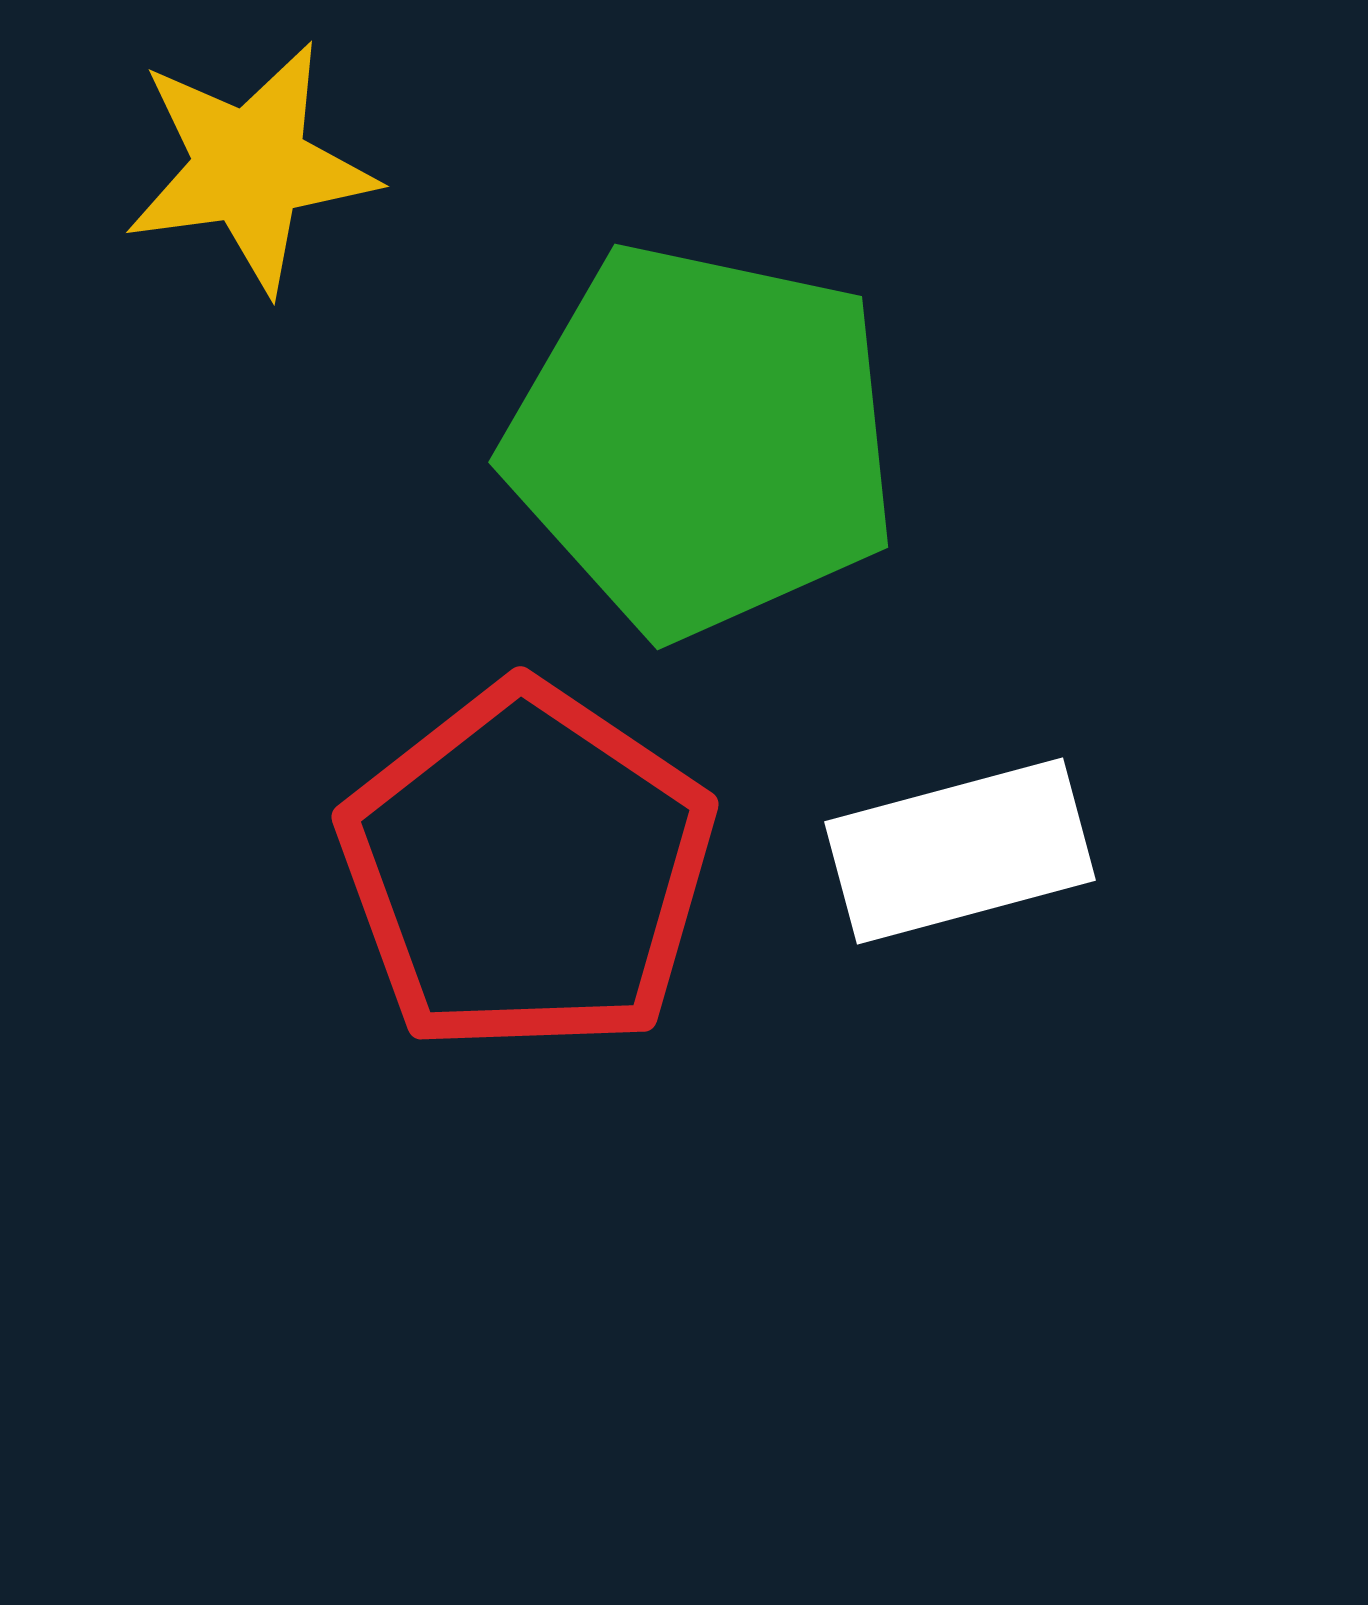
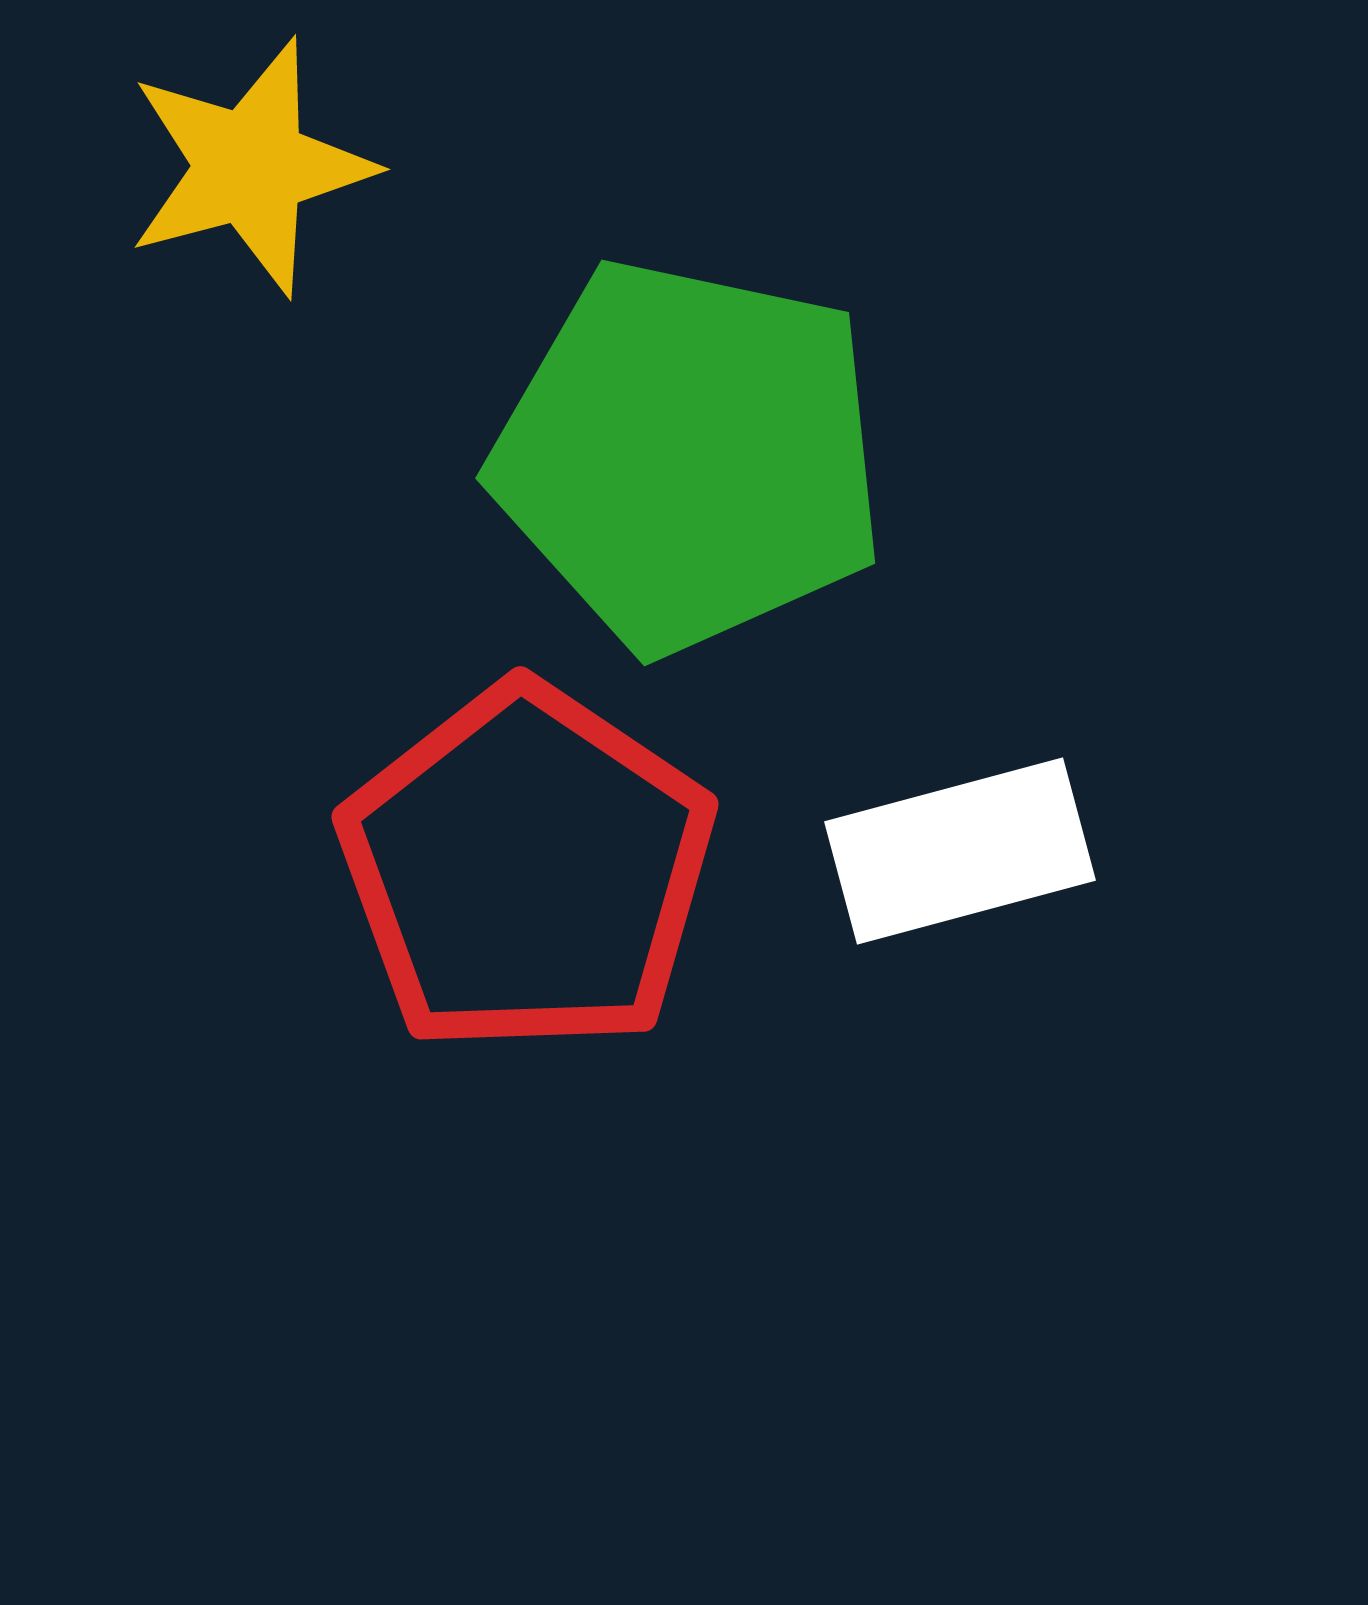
yellow star: rotated 7 degrees counterclockwise
green pentagon: moved 13 px left, 16 px down
